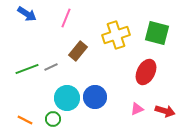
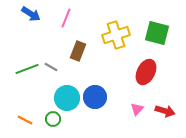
blue arrow: moved 4 px right
brown rectangle: rotated 18 degrees counterclockwise
gray line: rotated 56 degrees clockwise
pink triangle: rotated 24 degrees counterclockwise
